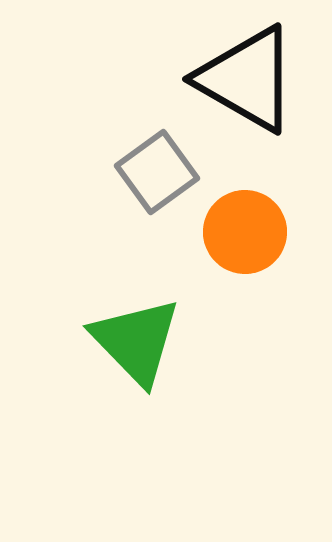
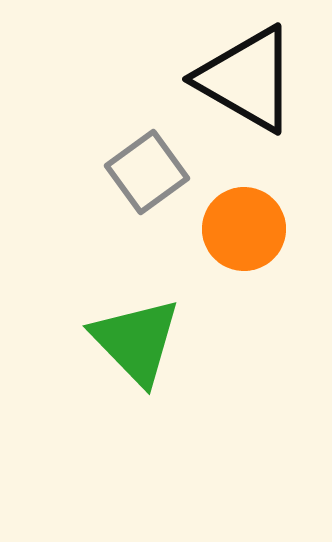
gray square: moved 10 px left
orange circle: moved 1 px left, 3 px up
